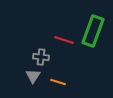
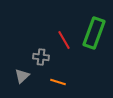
green rectangle: moved 1 px right, 2 px down
red line: rotated 42 degrees clockwise
gray triangle: moved 11 px left; rotated 14 degrees clockwise
